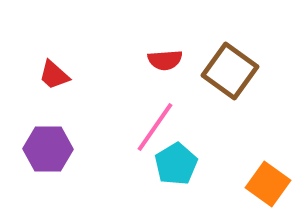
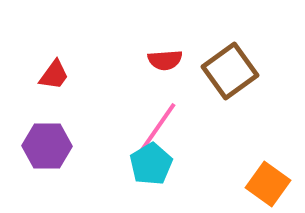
brown square: rotated 18 degrees clockwise
red trapezoid: rotated 96 degrees counterclockwise
pink line: moved 3 px right
purple hexagon: moved 1 px left, 3 px up
cyan pentagon: moved 25 px left
